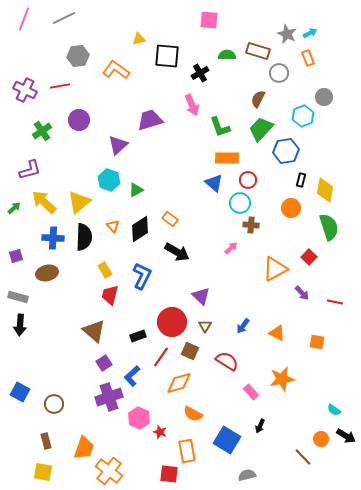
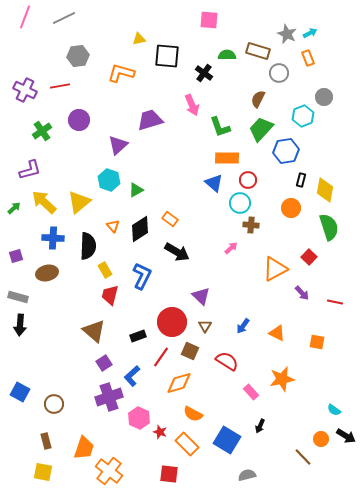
pink line at (24, 19): moved 1 px right, 2 px up
orange L-shape at (116, 70): moved 5 px right, 3 px down; rotated 20 degrees counterclockwise
black cross at (200, 73): moved 4 px right; rotated 24 degrees counterclockwise
black semicircle at (84, 237): moved 4 px right, 9 px down
orange rectangle at (187, 451): moved 7 px up; rotated 35 degrees counterclockwise
